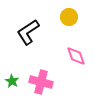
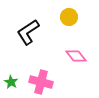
pink diamond: rotated 20 degrees counterclockwise
green star: moved 1 px left, 1 px down
